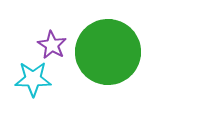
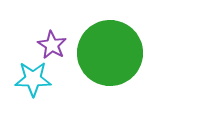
green circle: moved 2 px right, 1 px down
